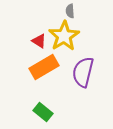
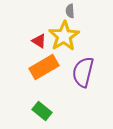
green rectangle: moved 1 px left, 1 px up
